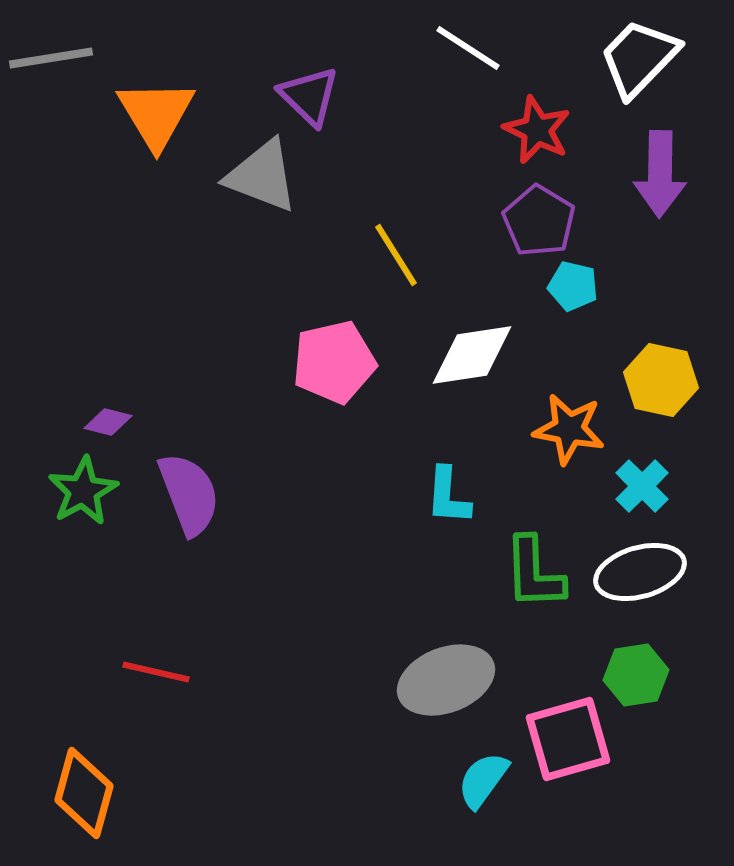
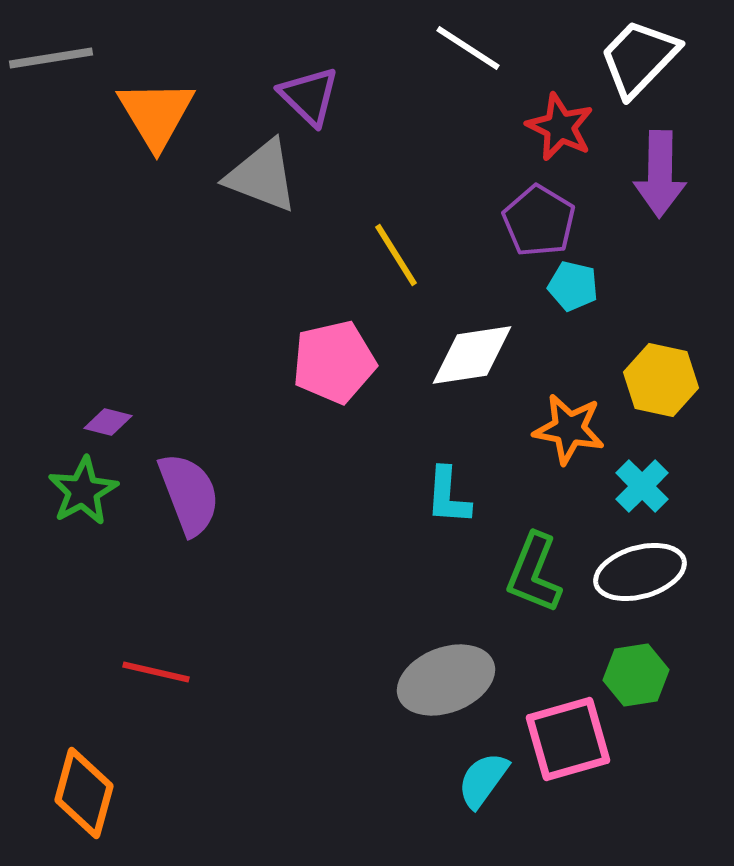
red star: moved 23 px right, 3 px up
green L-shape: rotated 24 degrees clockwise
